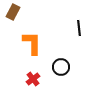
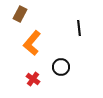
brown rectangle: moved 7 px right, 2 px down
orange L-shape: rotated 140 degrees counterclockwise
red cross: rotated 16 degrees counterclockwise
